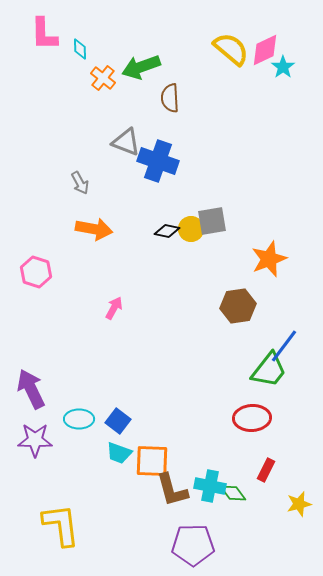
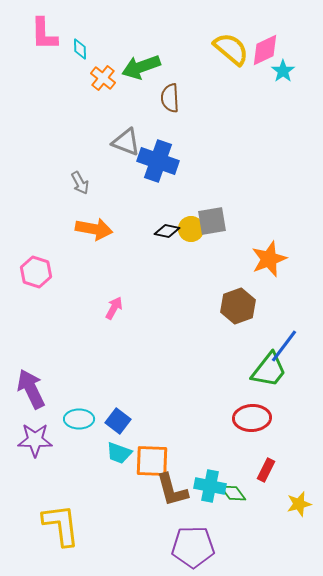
cyan star: moved 4 px down
brown hexagon: rotated 12 degrees counterclockwise
purple pentagon: moved 2 px down
